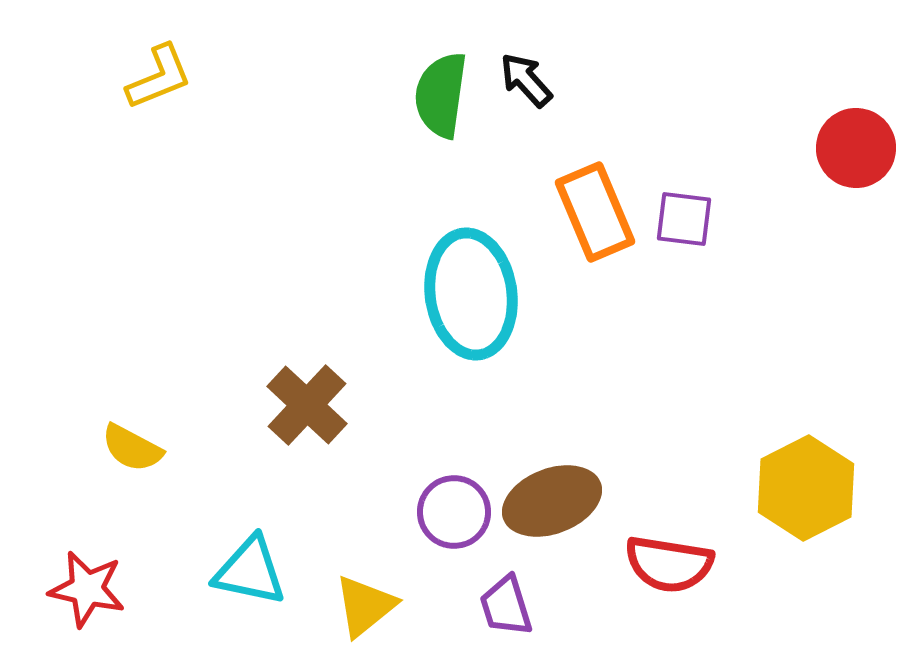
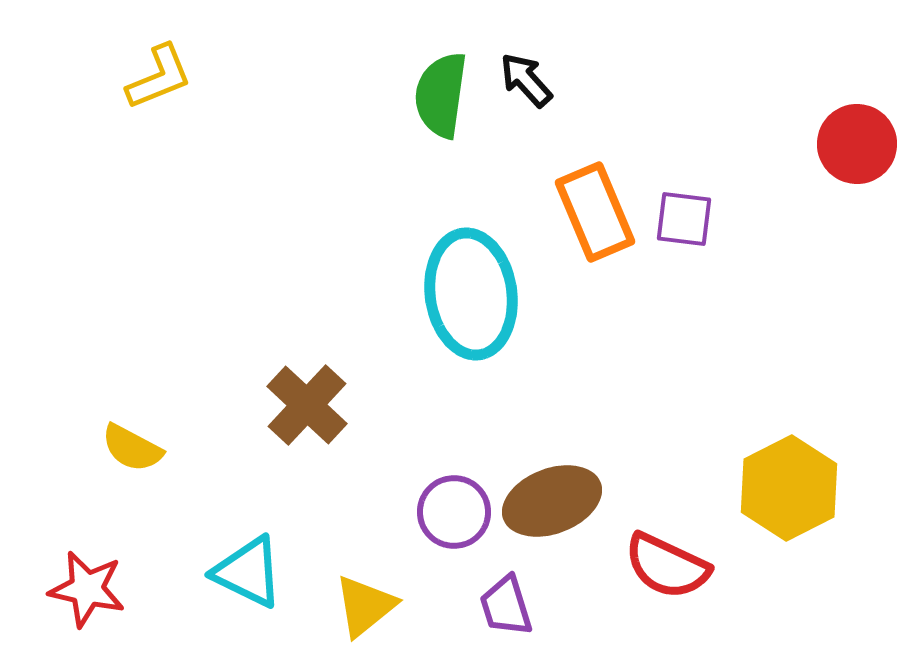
red circle: moved 1 px right, 4 px up
yellow hexagon: moved 17 px left
red semicircle: moved 2 px left, 2 px down; rotated 16 degrees clockwise
cyan triangle: moved 2 px left, 1 px down; rotated 14 degrees clockwise
